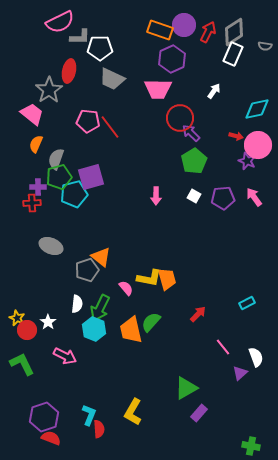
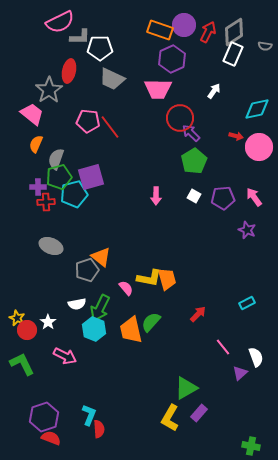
pink circle at (258, 145): moved 1 px right, 2 px down
purple star at (247, 161): moved 69 px down
red cross at (32, 203): moved 14 px right, 1 px up
white semicircle at (77, 304): rotated 72 degrees clockwise
yellow L-shape at (133, 412): moved 37 px right, 6 px down
